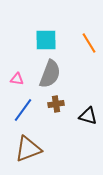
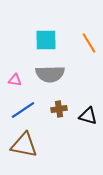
gray semicircle: rotated 68 degrees clockwise
pink triangle: moved 2 px left, 1 px down
brown cross: moved 3 px right, 5 px down
blue line: rotated 20 degrees clockwise
brown triangle: moved 4 px left, 4 px up; rotated 32 degrees clockwise
